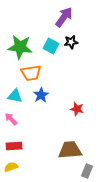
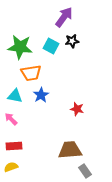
black star: moved 1 px right, 1 px up
gray rectangle: moved 2 px left; rotated 56 degrees counterclockwise
